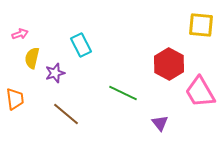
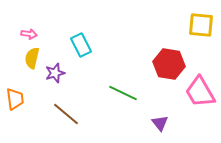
pink arrow: moved 9 px right; rotated 28 degrees clockwise
red hexagon: rotated 20 degrees counterclockwise
